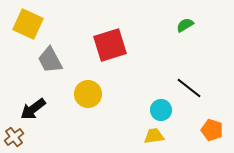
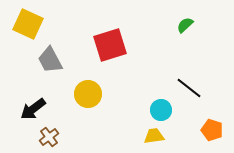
green semicircle: rotated 12 degrees counterclockwise
brown cross: moved 35 px right
